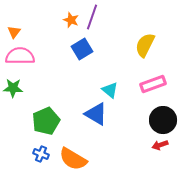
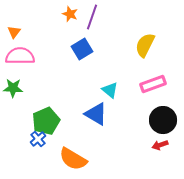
orange star: moved 1 px left, 6 px up
blue cross: moved 3 px left, 15 px up; rotated 28 degrees clockwise
